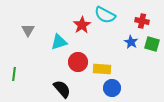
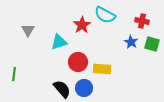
blue circle: moved 28 px left
